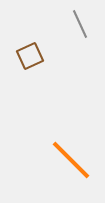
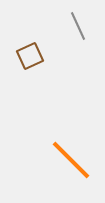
gray line: moved 2 px left, 2 px down
